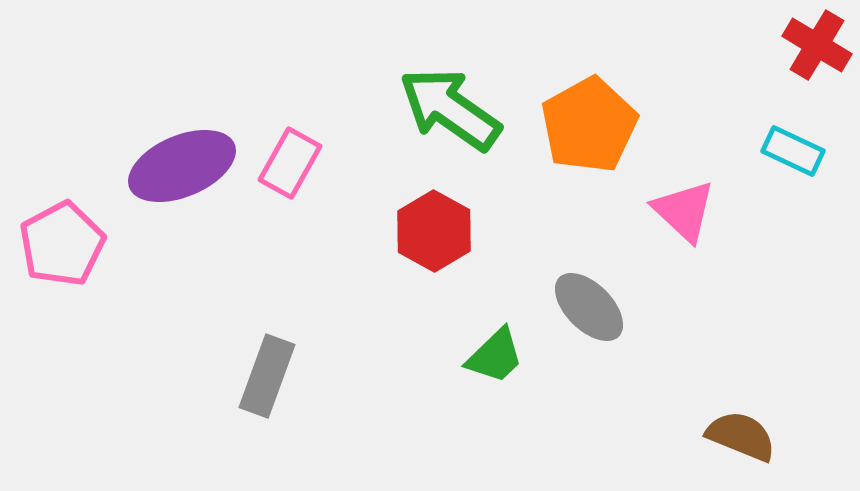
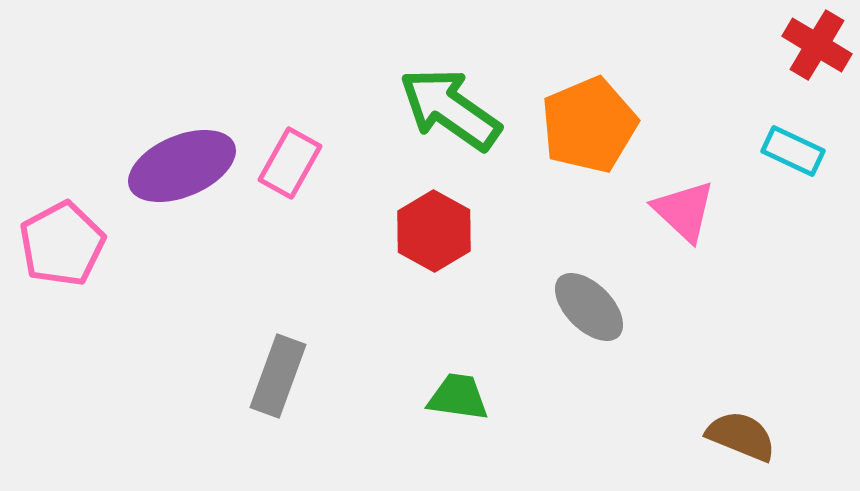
orange pentagon: rotated 6 degrees clockwise
green trapezoid: moved 37 px left, 41 px down; rotated 128 degrees counterclockwise
gray rectangle: moved 11 px right
